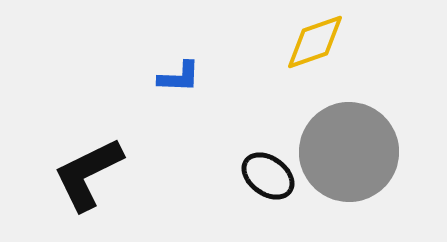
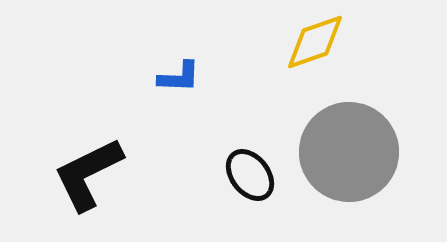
black ellipse: moved 18 px left, 1 px up; rotated 16 degrees clockwise
